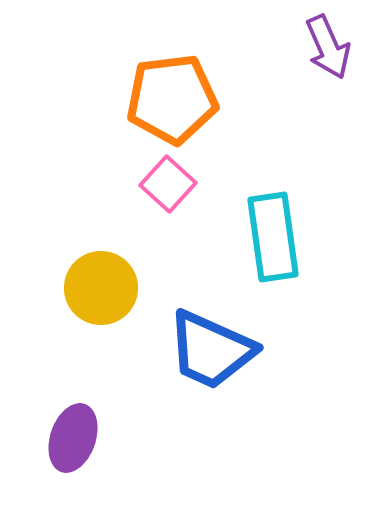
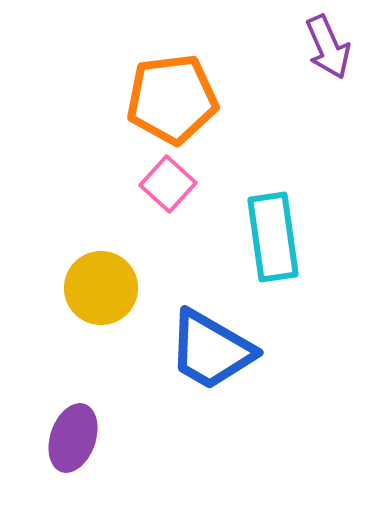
blue trapezoid: rotated 6 degrees clockwise
